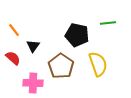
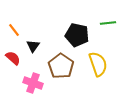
pink cross: rotated 18 degrees clockwise
